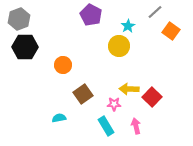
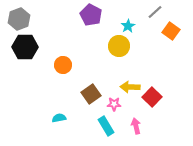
yellow arrow: moved 1 px right, 2 px up
brown square: moved 8 px right
